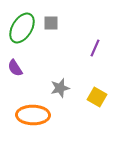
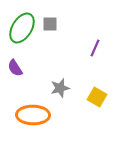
gray square: moved 1 px left, 1 px down
